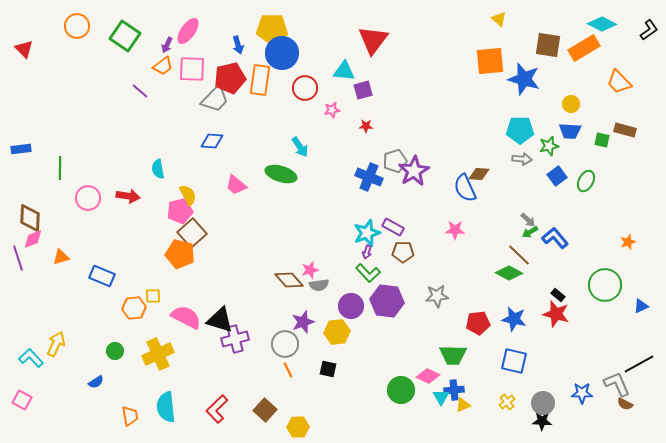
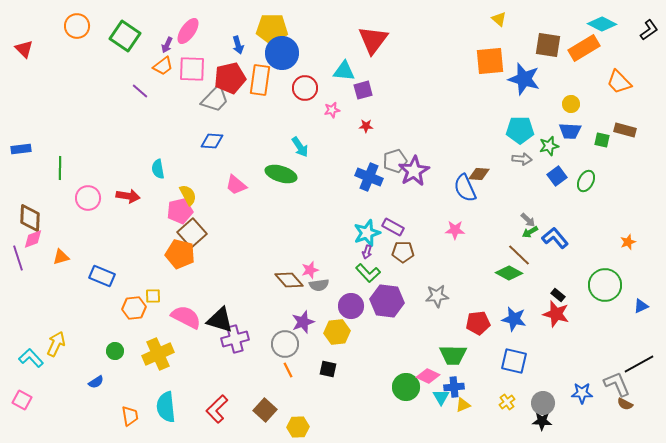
green circle at (401, 390): moved 5 px right, 3 px up
blue cross at (454, 390): moved 3 px up
